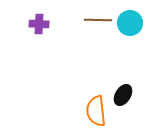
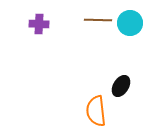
black ellipse: moved 2 px left, 9 px up
